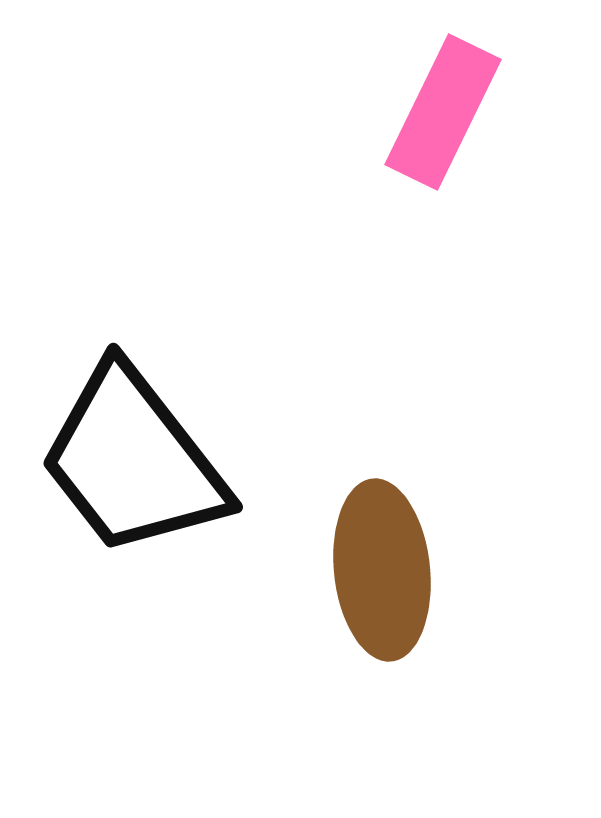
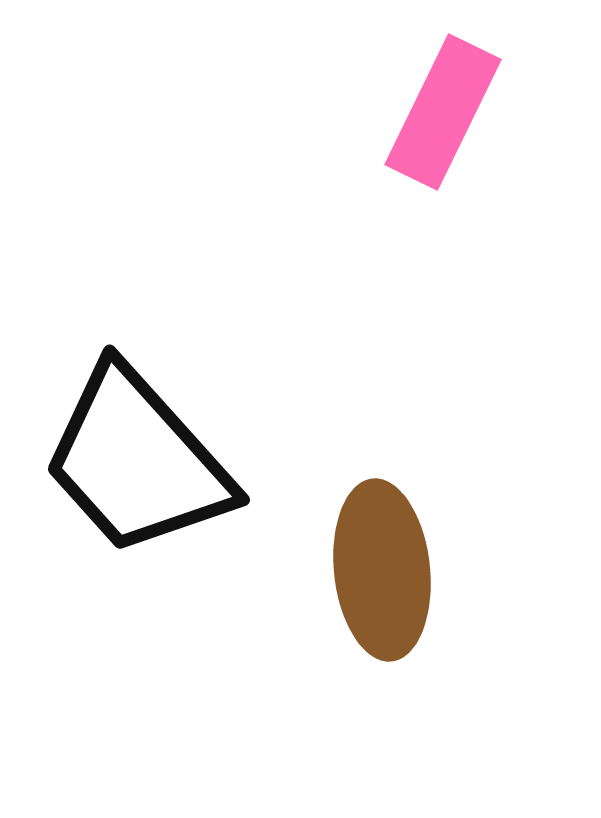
black trapezoid: moved 4 px right; rotated 4 degrees counterclockwise
